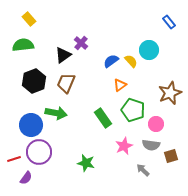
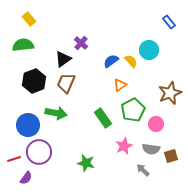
black triangle: moved 4 px down
green pentagon: rotated 25 degrees clockwise
blue circle: moved 3 px left
gray semicircle: moved 4 px down
